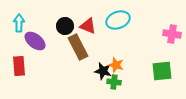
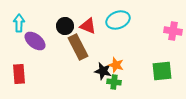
pink cross: moved 1 px right, 3 px up
red rectangle: moved 8 px down
